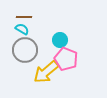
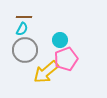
cyan semicircle: rotated 88 degrees clockwise
pink pentagon: rotated 30 degrees clockwise
